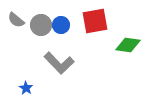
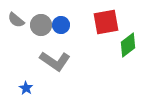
red square: moved 11 px right, 1 px down
green diamond: rotated 45 degrees counterclockwise
gray L-shape: moved 4 px left, 2 px up; rotated 12 degrees counterclockwise
